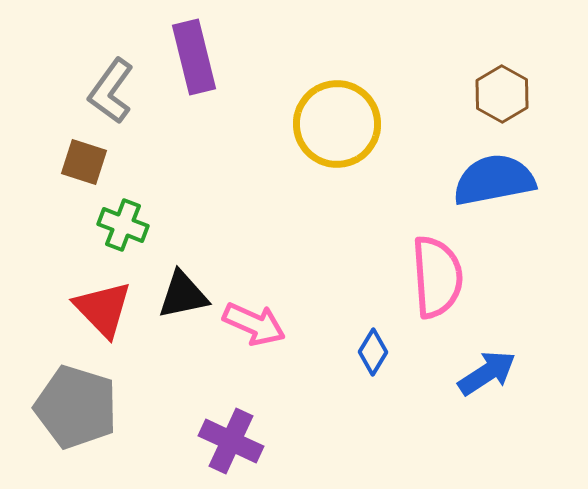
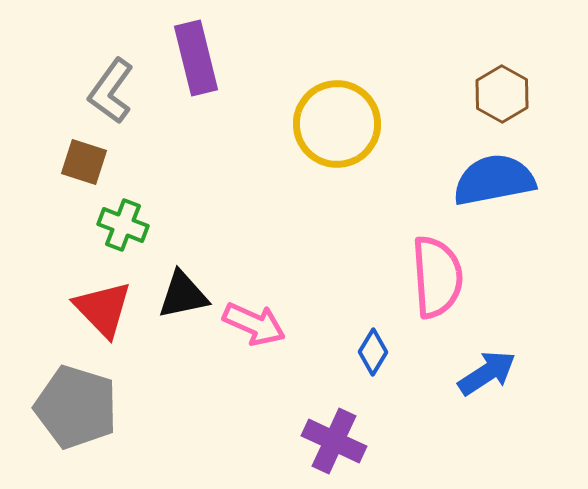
purple rectangle: moved 2 px right, 1 px down
purple cross: moved 103 px right
